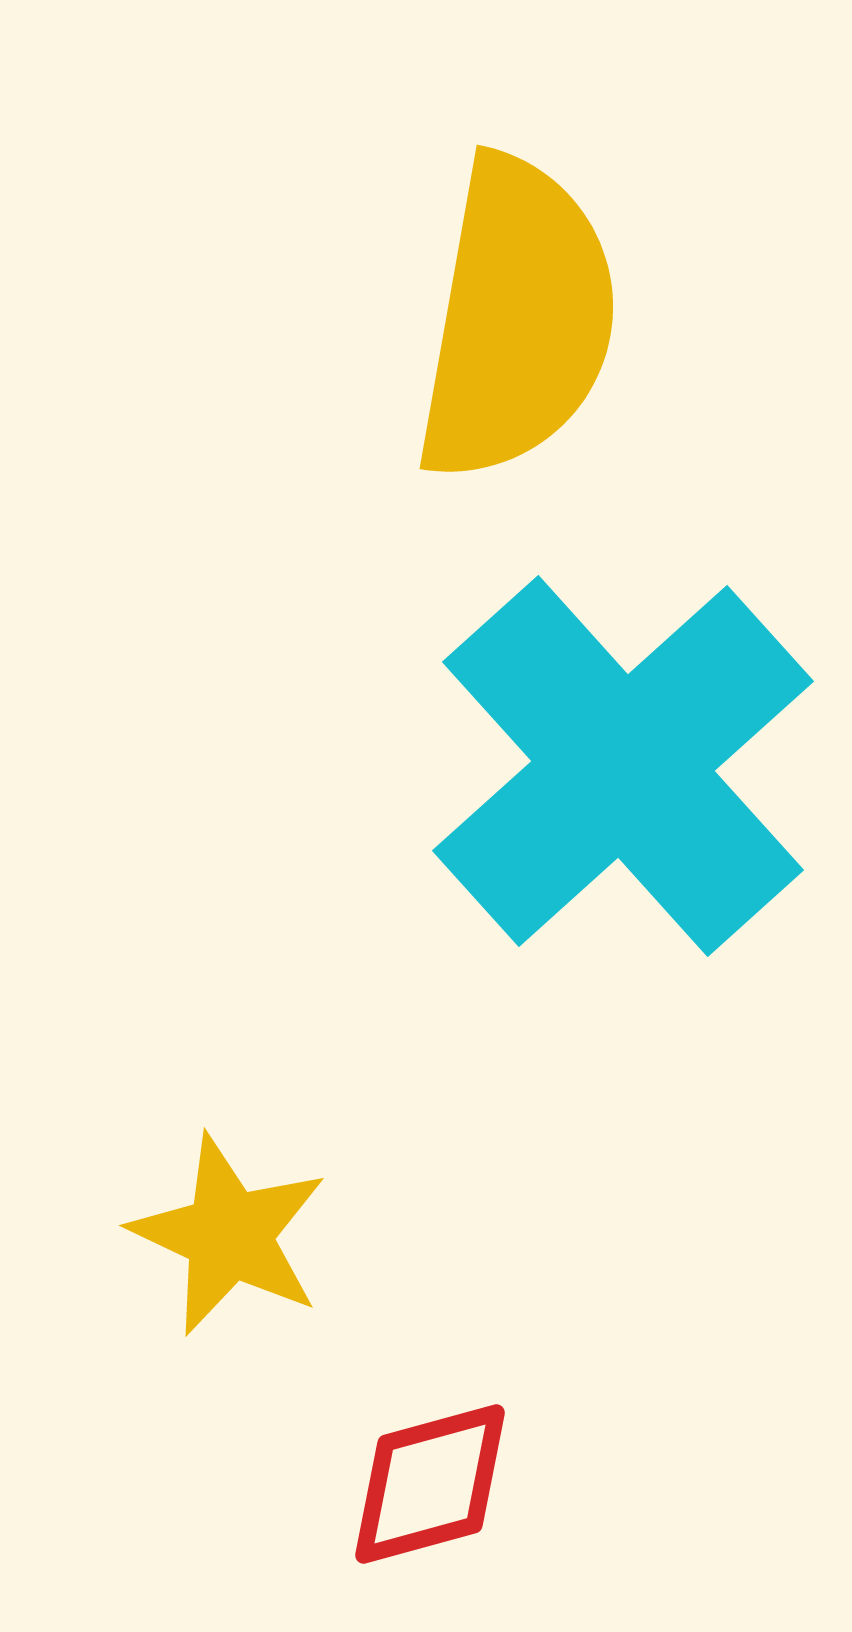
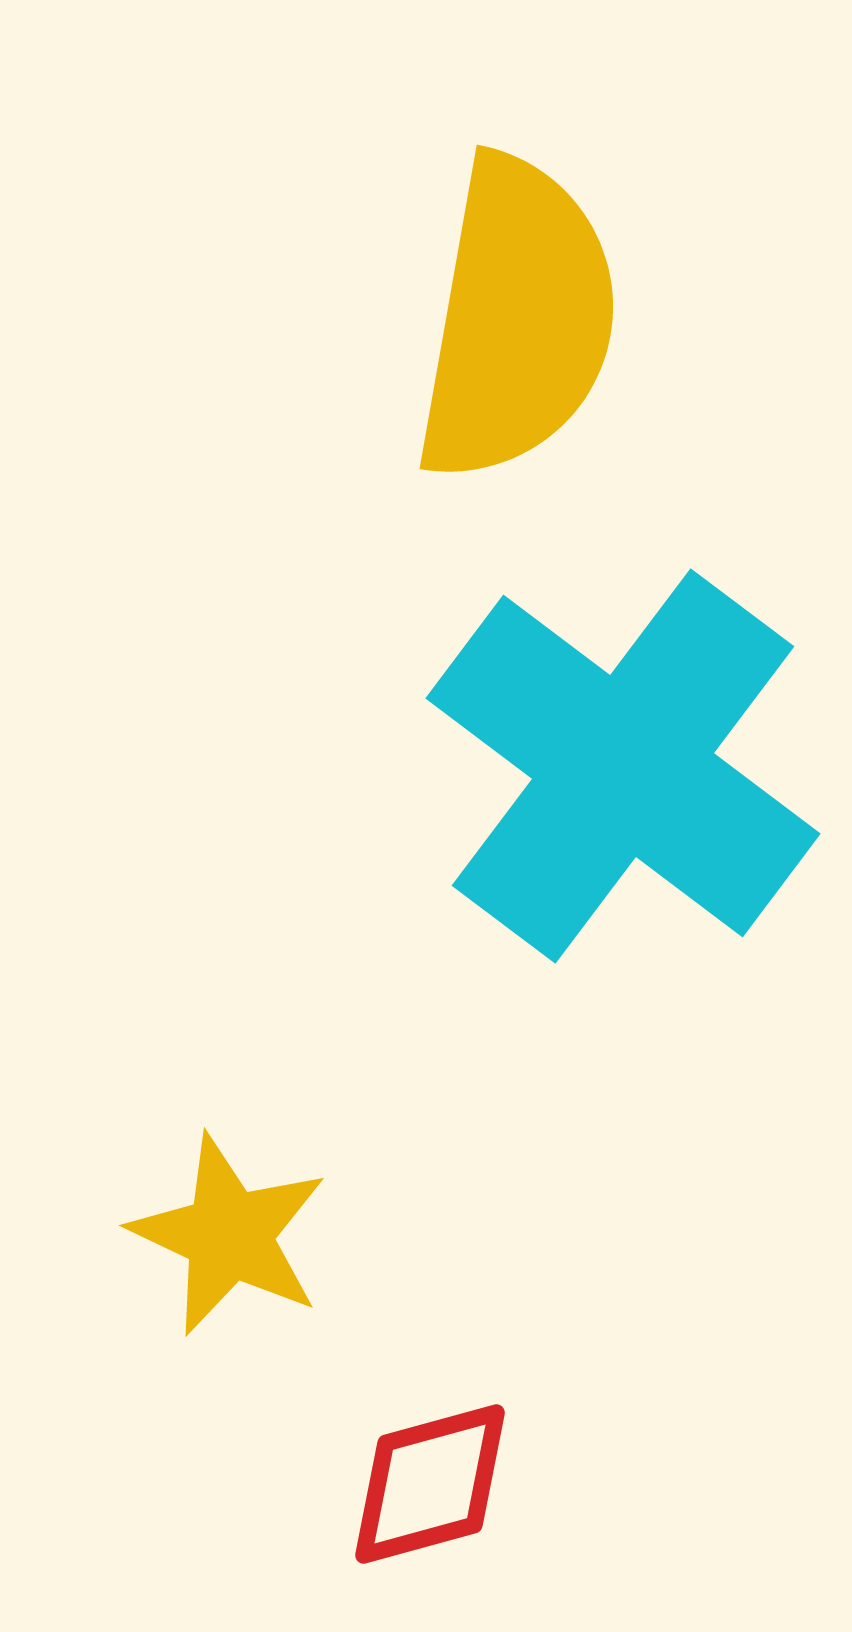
cyan cross: rotated 11 degrees counterclockwise
